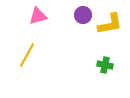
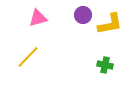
pink triangle: moved 2 px down
yellow line: moved 1 px right, 2 px down; rotated 15 degrees clockwise
